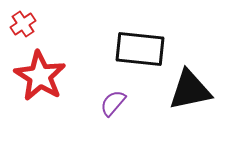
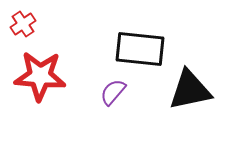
red star: rotated 27 degrees counterclockwise
purple semicircle: moved 11 px up
